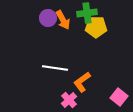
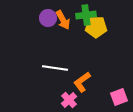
green cross: moved 1 px left, 2 px down
pink square: rotated 30 degrees clockwise
